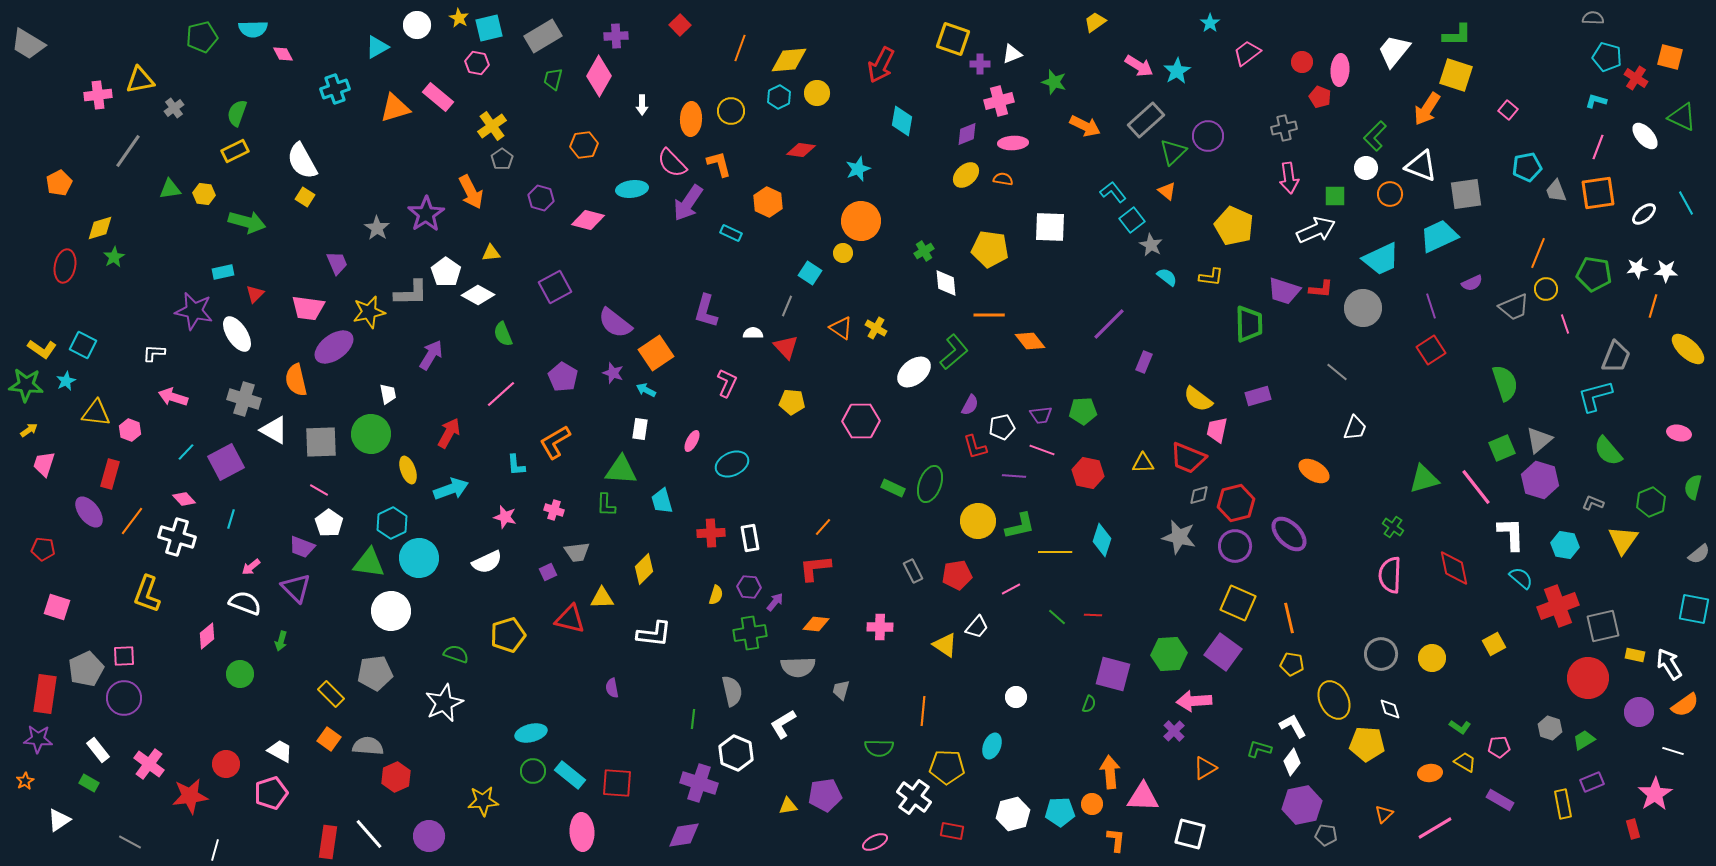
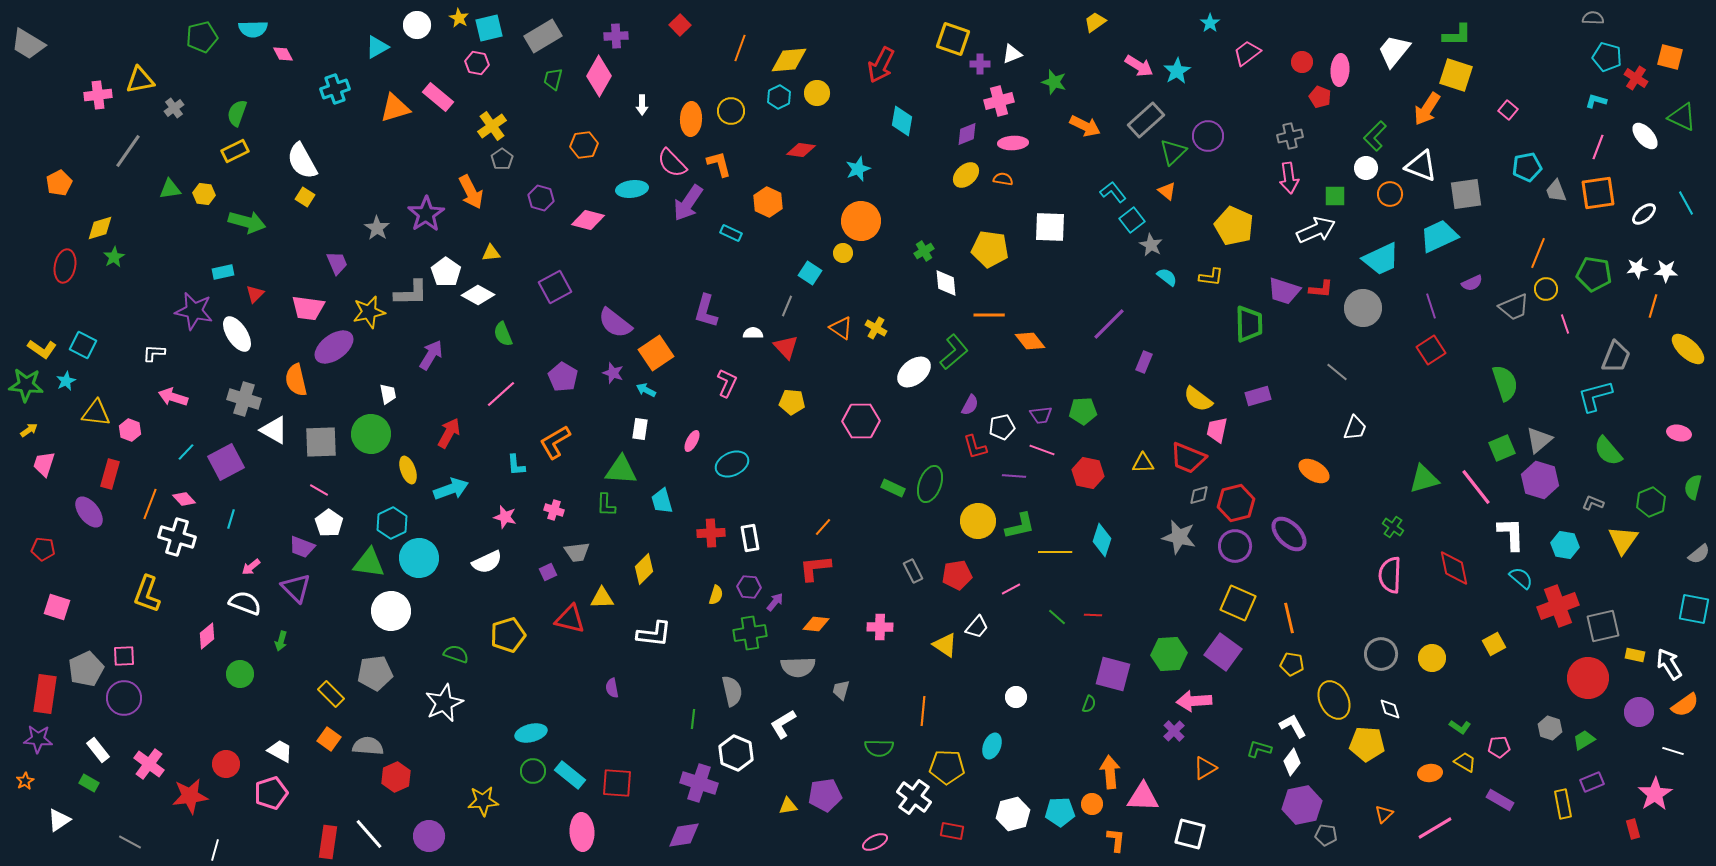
gray cross at (1284, 128): moved 6 px right, 8 px down
orange line at (132, 521): moved 18 px right, 17 px up; rotated 16 degrees counterclockwise
